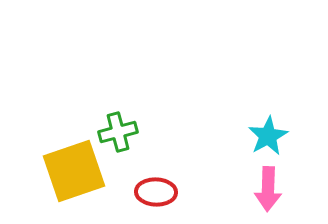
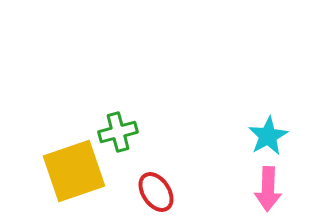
red ellipse: rotated 54 degrees clockwise
